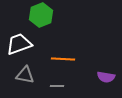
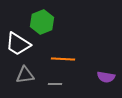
green hexagon: moved 1 px right, 7 px down
white trapezoid: moved 1 px left; rotated 128 degrees counterclockwise
gray triangle: rotated 18 degrees counterclockwise
gray line: moved 2 px left, 2 px up
